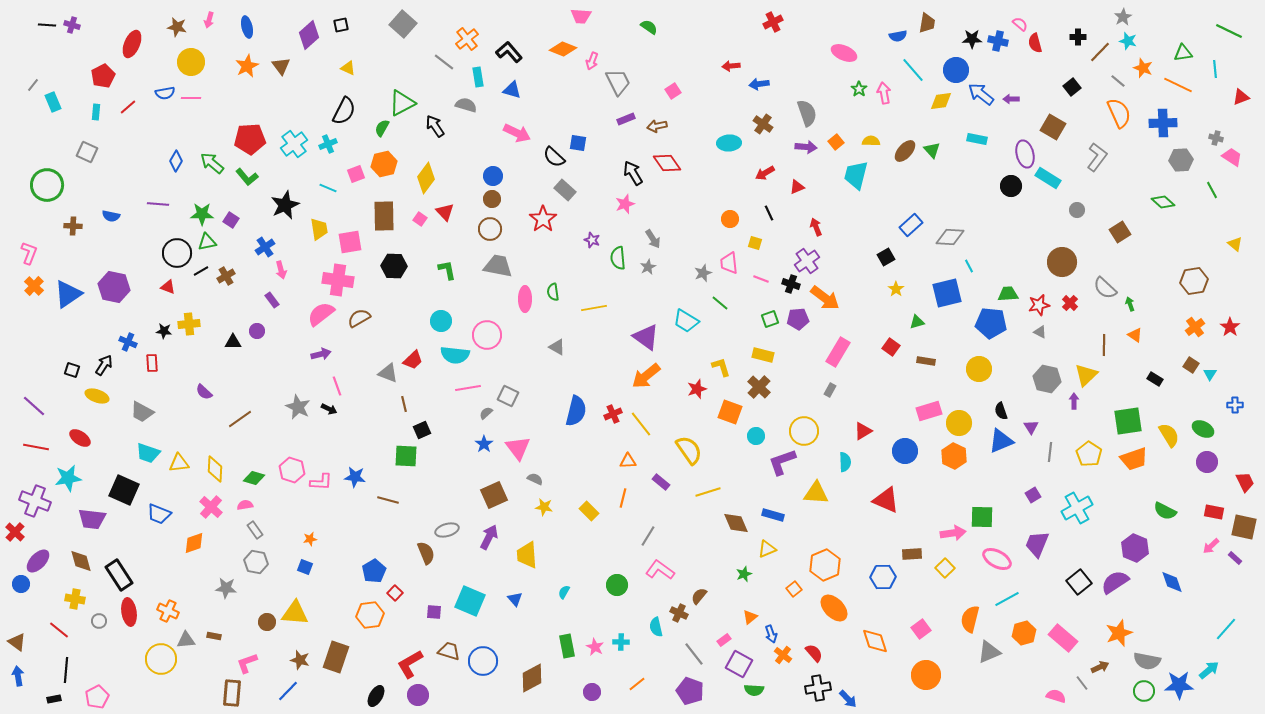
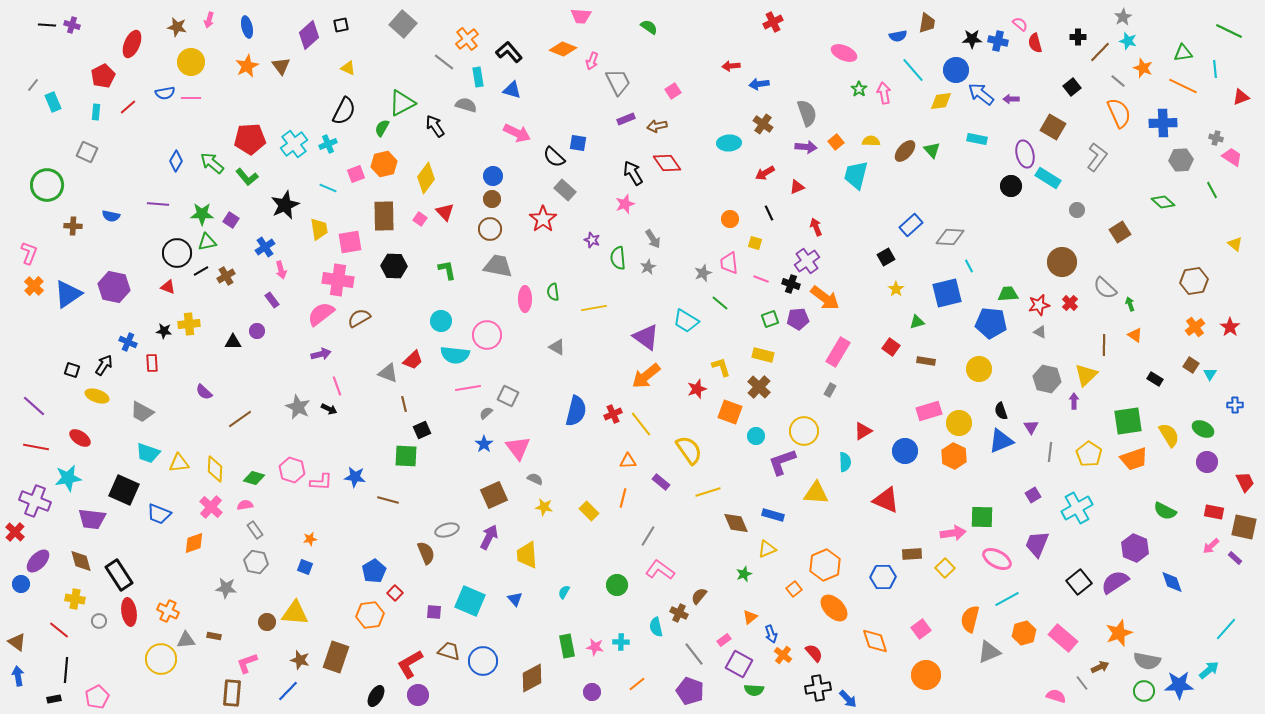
orange line at (1178, 85): moved 5 px right, 1 px down
pink star at (595, 647): rotated 18 degrees counterclockwise
